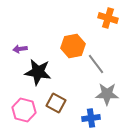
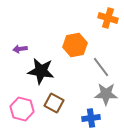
orange hexagon: moved 2 px right, 1 px up
gray line: moved 5 px right, 3 px down
black star: moved 3 px right, 1 px up
gray star: moved 1 px left
brown square: moved 2 px left
pink hexagon: moved 2 px left, 1 px up
